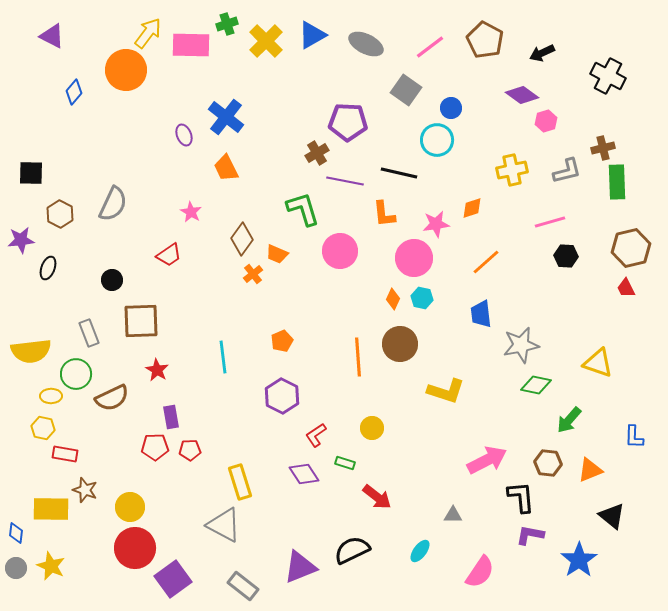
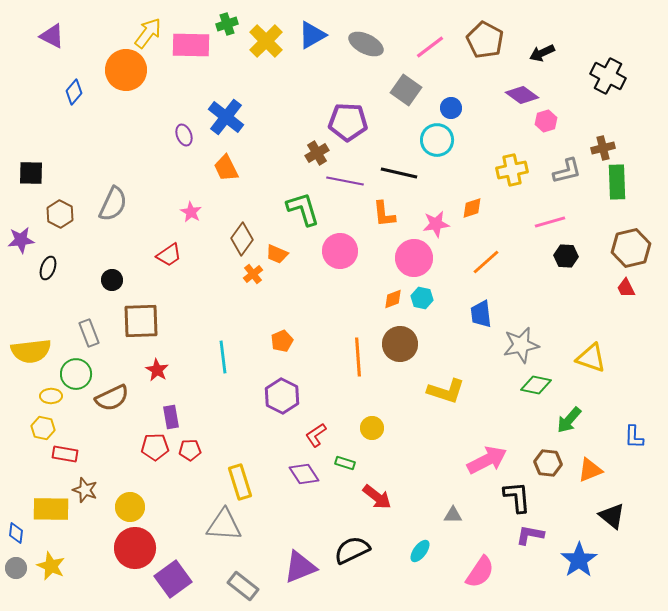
orange diamond at (393, 299): rotated 45 degrees clockwise
yellow triangle at (598, 363): moved 7 px left, 5 px up
black L-shape at (521, 497): moved 4 px left
gray triangle at (224, 525): rotated 24 degrees counterclockwise
